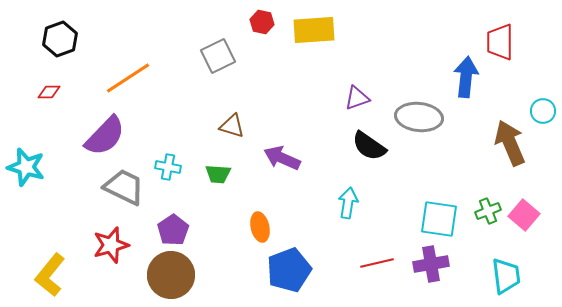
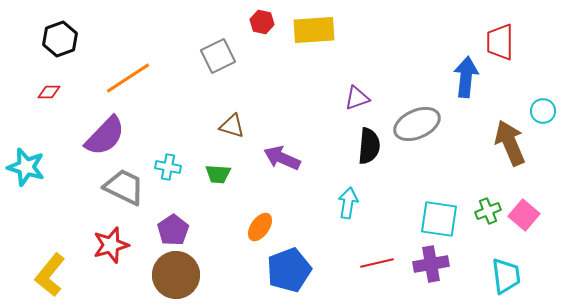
gray ellipse: moved 2 px left, 7 px down; rotated 30 degrees counterclockwise
black semicircle: rotated 120 degrees counterclockwise
orange ellipse: rotated 48 degrees clockwise
brown circle: moved 5 px right
